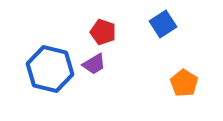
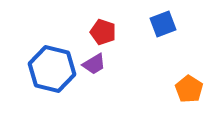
blue square: rotated 12 degrees clockwise
blue hexagon: moved 2 px right
orange pentagon: moved 5 px right, 6 px down
